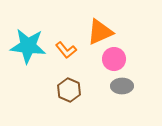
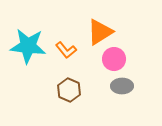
orange triangle: rotated 8 degrees counterclockwise
